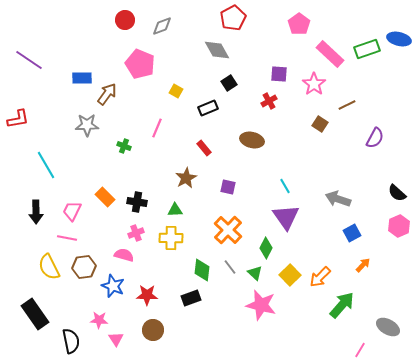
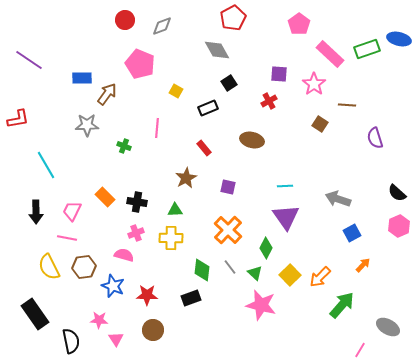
brown line at (347, 105): rotated 30 degrees clockwise
pink line at (157, 128): rotated 18 degrees counterclockwise
purple semicircle at (375, 138): rotated 135 degrees clockwise
cyan line at (285, 186): rotated 63 degrees counterclockwise
